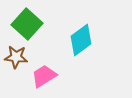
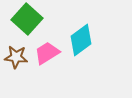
green square: moved 5 px up
pink trapezoid: moved 3 px right, 23 px up
